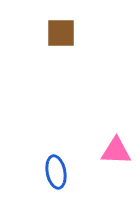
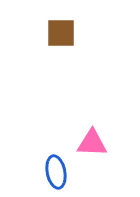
pink triangle: moved 24 px left, 8 px up
